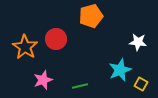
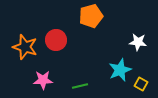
red circle: moved 1 px down
orange star: rotated 15 degrees counterclockwise
pink star: rotated 18 degrees clockwise
